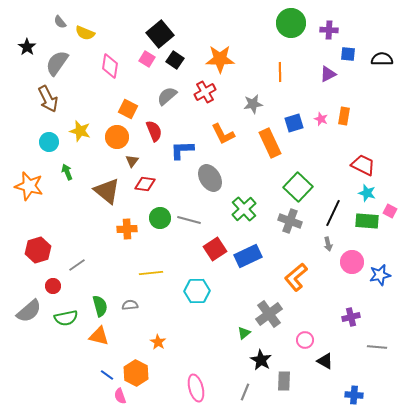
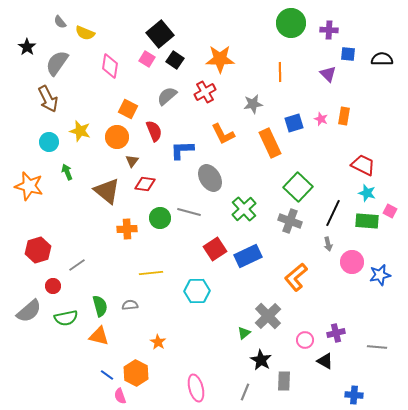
purple triangle at (328, 74): rotated 48 degrees counterclockwise
gray line at (189, 220): moved 8 px up
gray cross at (269, 314): moved 1 px left, 2 px down; rotated 8 degrees counterclockwise
purple cross at (351, 317): moved 15 px left, 16 px down
